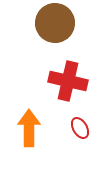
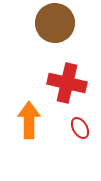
red cross: moved 1 px left, 2 px down
orange arrow: moved 8 px up
